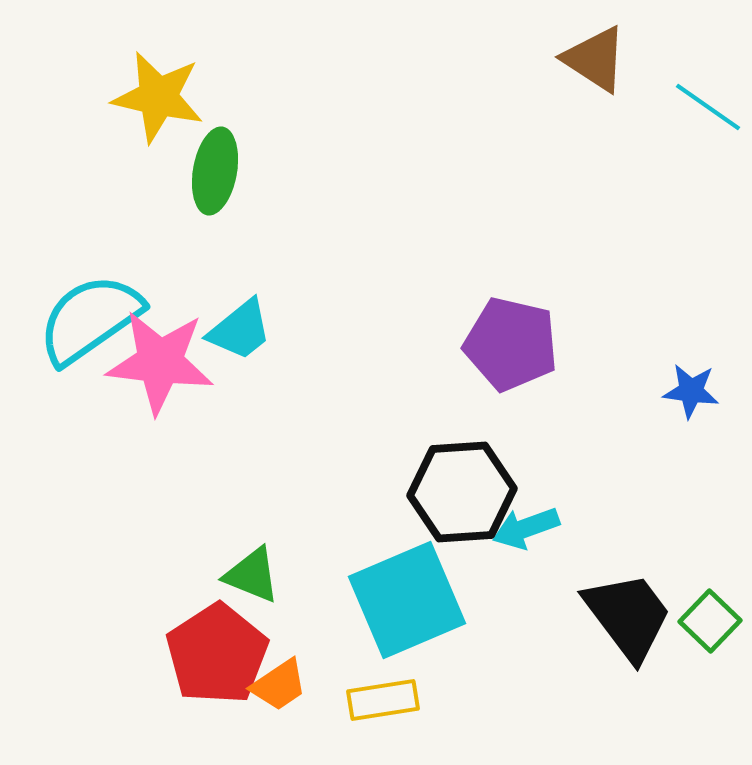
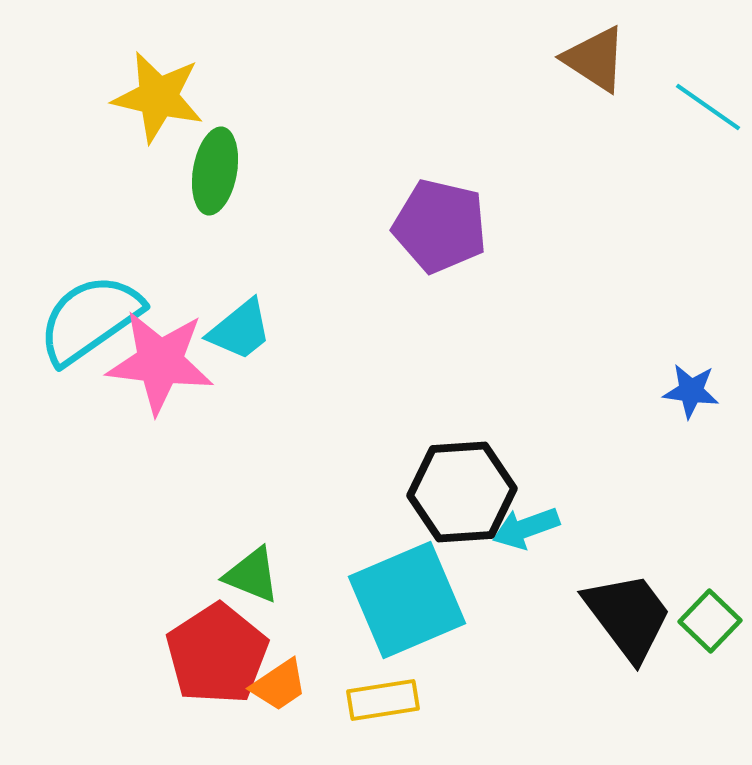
purple pentagon: moved 71 px left, 118 px up
